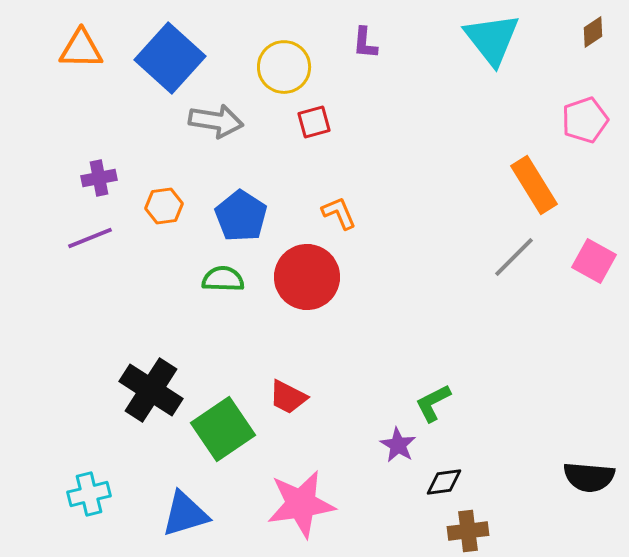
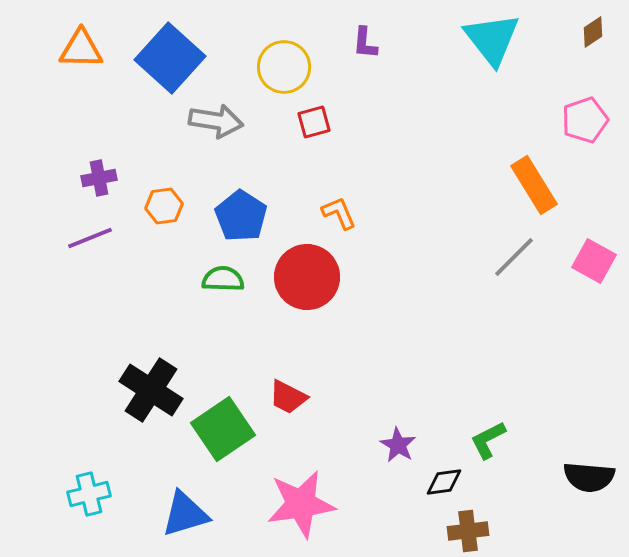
green L-shape: moved 55 px right, 37 px down
